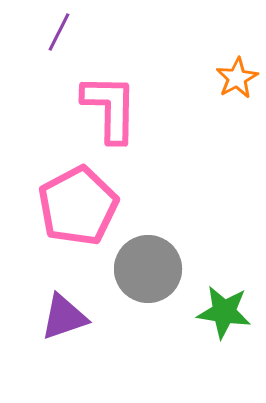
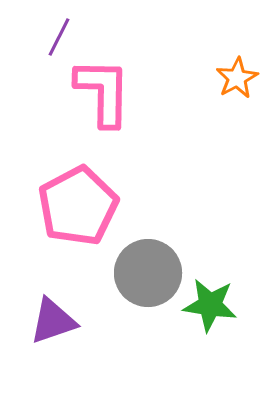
purple line: moved 5 px down
pink L-shape: moved 7 px left, 16 px up
gray circle: moved 4 px down
green star: moved 14 px left, 7 px up
purple triangle: moved 11 px left, 4 px down
